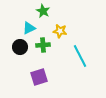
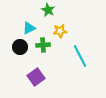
green star: moved 5 px right, 1 px up
yellow star: rotated 16 degrees counterclockwise
purple square: moved 3 px left; rotated 18 degrees counterclockwise
